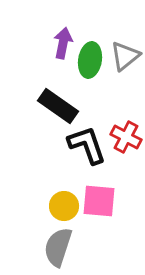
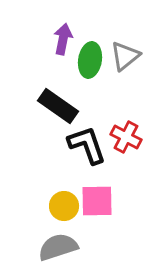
purple arrow: moved 4 px up
pink square: moved 2 px left; rotated 6 degrees counterclockwise
gray semicircle: rotated 54 degrees clockwise
